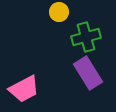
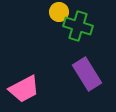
green cross: moved 8 px left, 11 px up; rotated 32 degrees clockwise
purple rectangle: moved 1 px left, 1 px down
